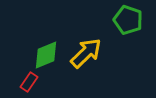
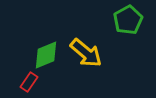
green pentagon: rotated 24 degrees clockwise
yellow arrow: rotated 84 degrees clockwise
